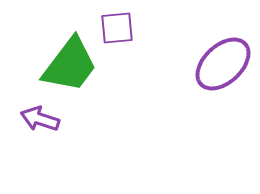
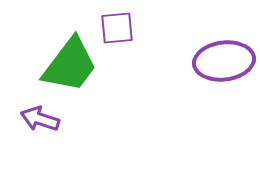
purple ellipse: moved 1 px right, 3 px up; rotated 36 degrees clockwise
